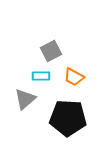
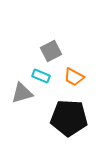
cyan rectangle: rotated 24 degrees clockwise
gray triangle: moved 3 px left, 6 px up; rotated 25 degrees clockwise
black pentagon: moved 1 px right
